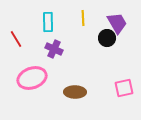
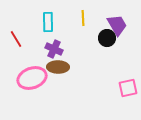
purple trapezoid: moved 2 px down
pink square: moved 4 px right
brown ellipse: moved 17 px left, 25 px up
